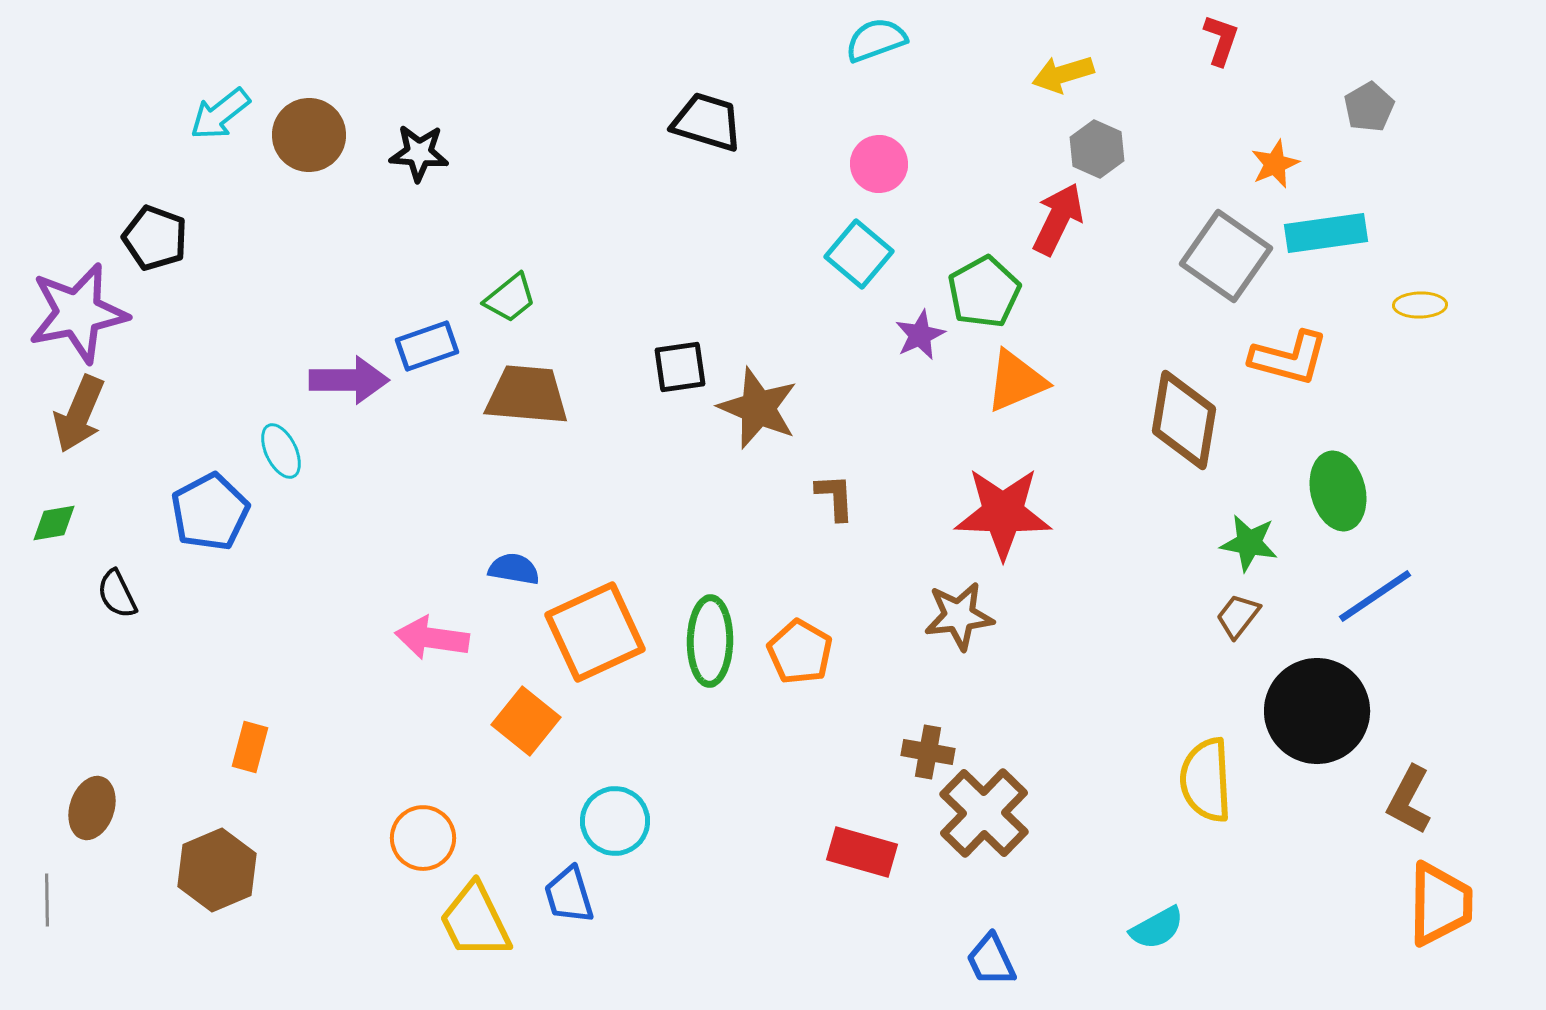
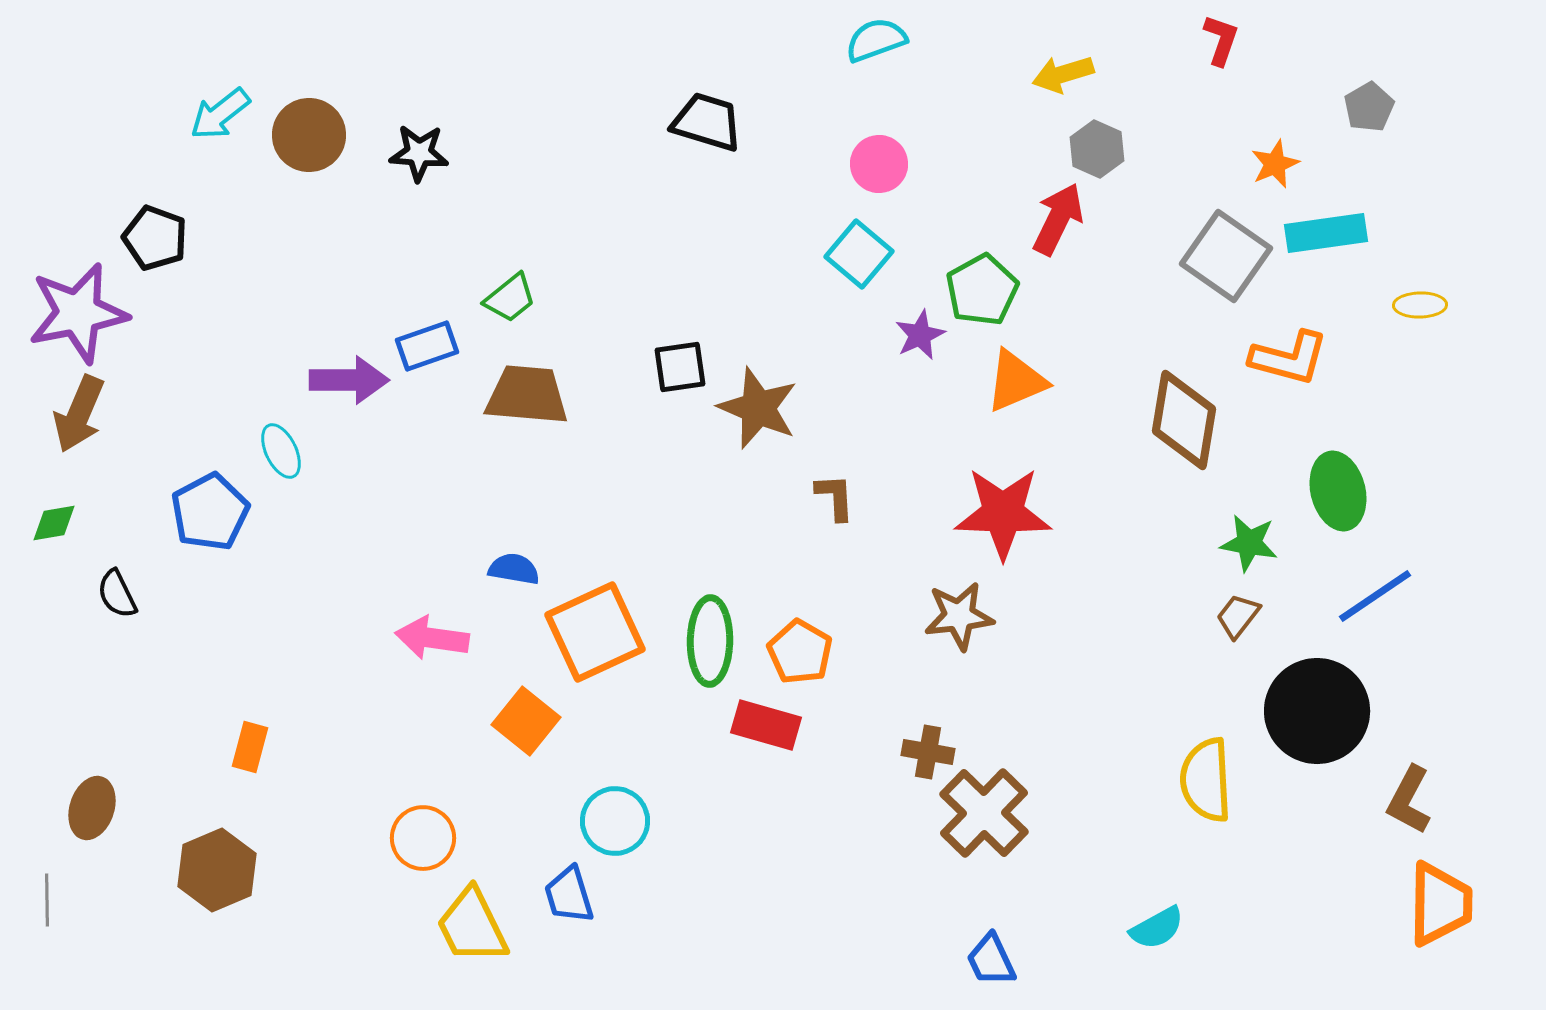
green pentagon at (984, 292): moved 2 px left, 2 px up
red rectangle at (862, 852): moved 96 px left, 127 px up
yellow trapezoid at (475, 921): moved 3 px left, 5 px down
